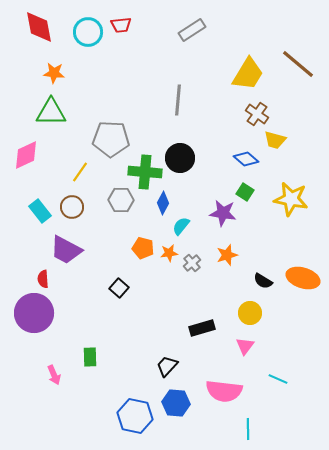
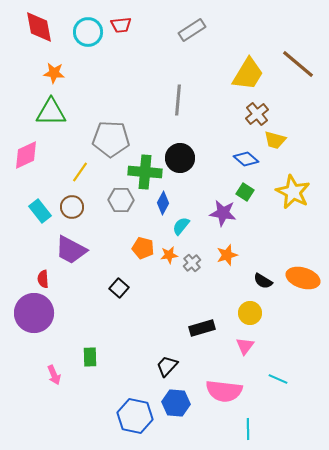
brown cross at (257, 114): rotated 15 degrees clockwise
yellow star at (291, 199): moved 2 px right, 7 px up; rotated 16 degrees clockwise
purple trapezoid at (66, 250): moved 5 px right
orange star at (169, 253): moved 2 px down
